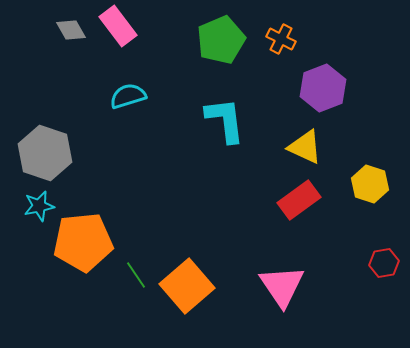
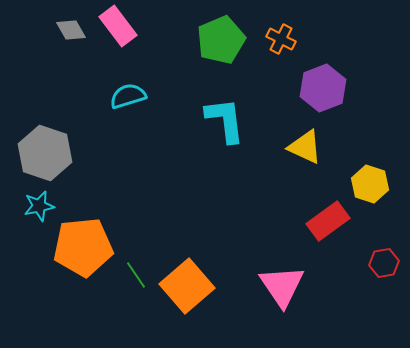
red rectangle: moved 29 px right, 21 px down
orange pentagon: moved 5 px down
